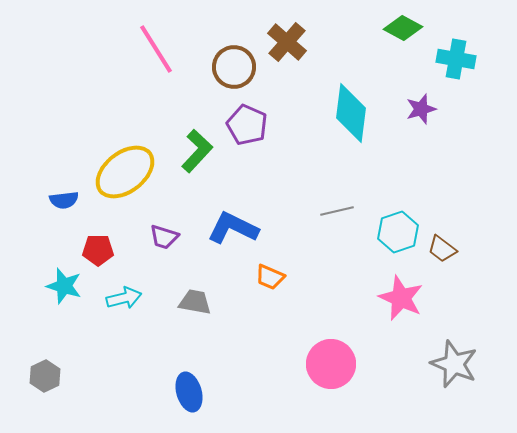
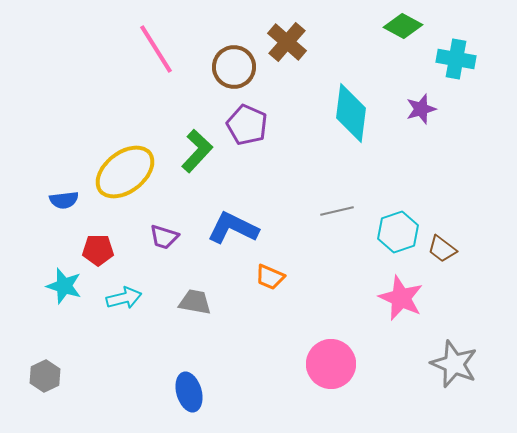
green diamond: moved 2 px up
